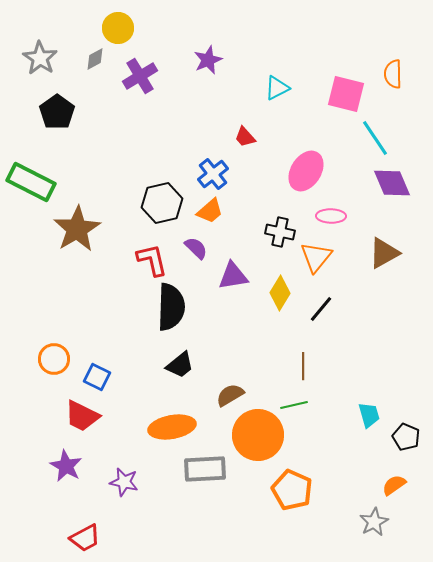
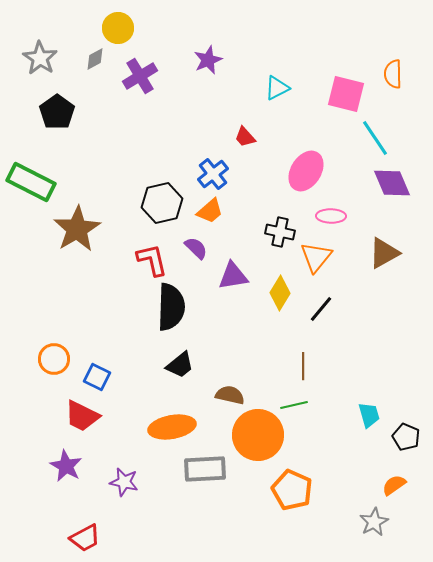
brown semicircle at (230, 395): rotated 44 degrees clockwise
